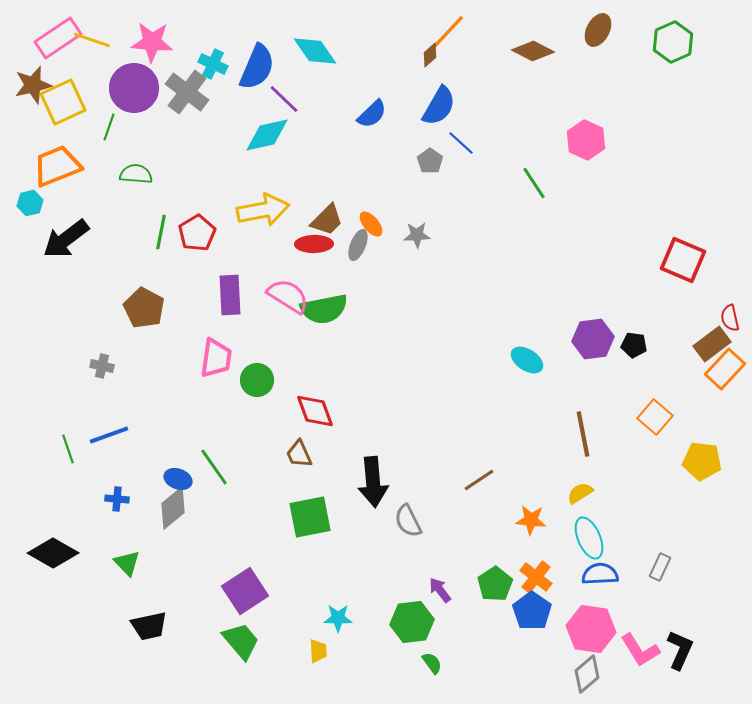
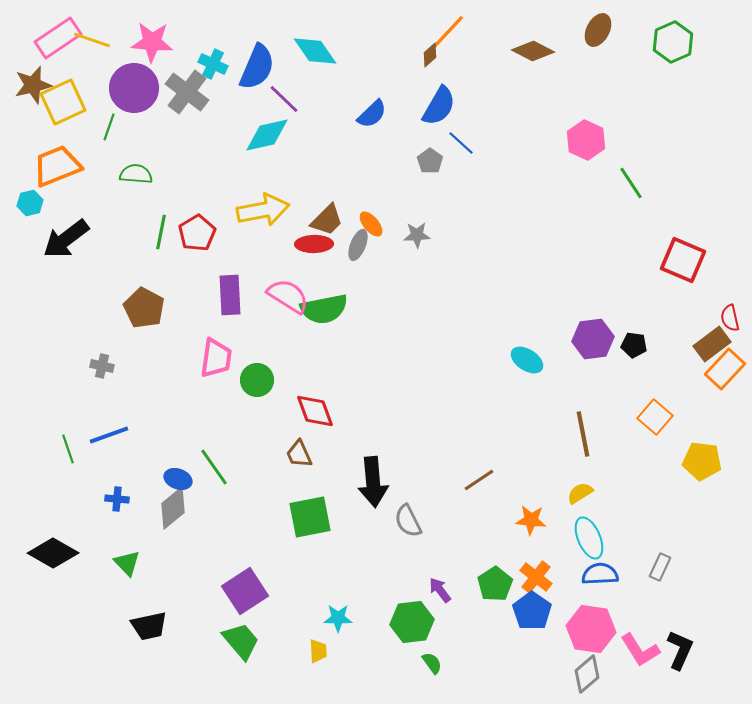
green line at (534, 183): moved 97 px right
